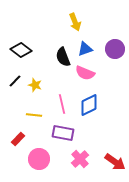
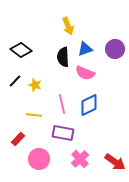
yellow arrow: moved 7 px left, 4 px down
black semicircle: rotated 18 degrees clockwise
